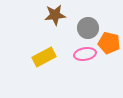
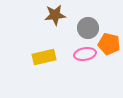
orange pentagon: moved 1 px down
yellow rectangle: rotated 15 degrees clockwise
